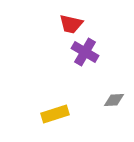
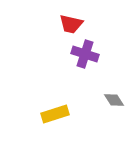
purple cross: moved 2 px down; rotated 12 degrees counterclockwise
gray diamond: rotated 60 degrees clockwise
